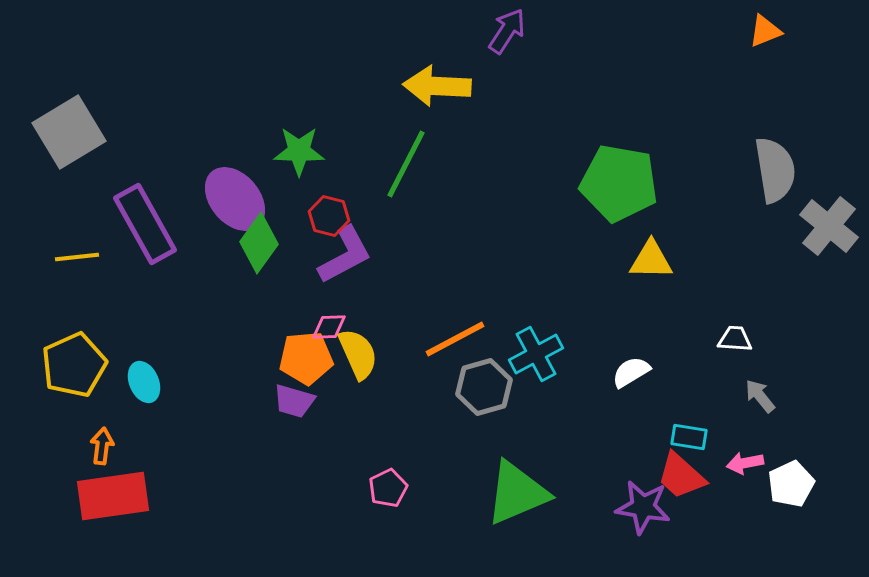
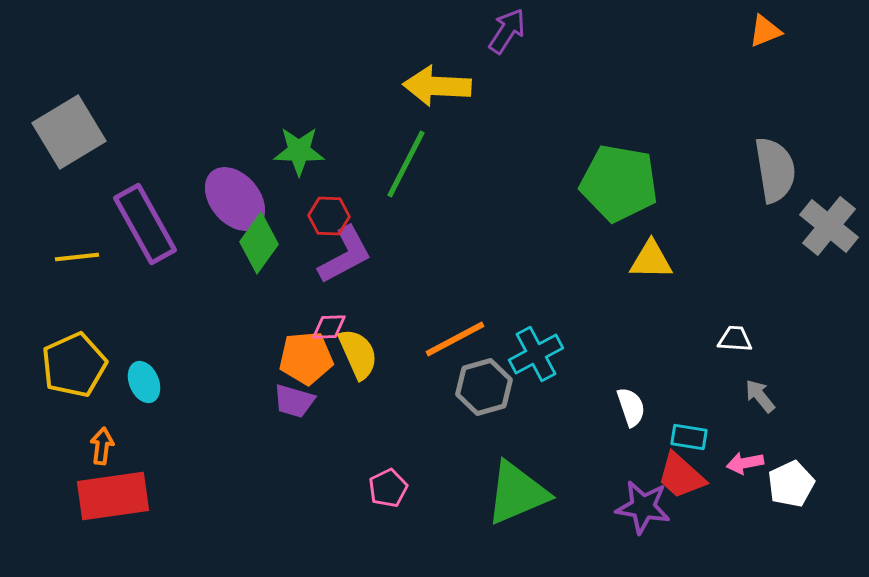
red hexagon: rotated 12 degrees counterclockwise
white semicircle: moved 35 px down; rotated 102 degrees clockwise
